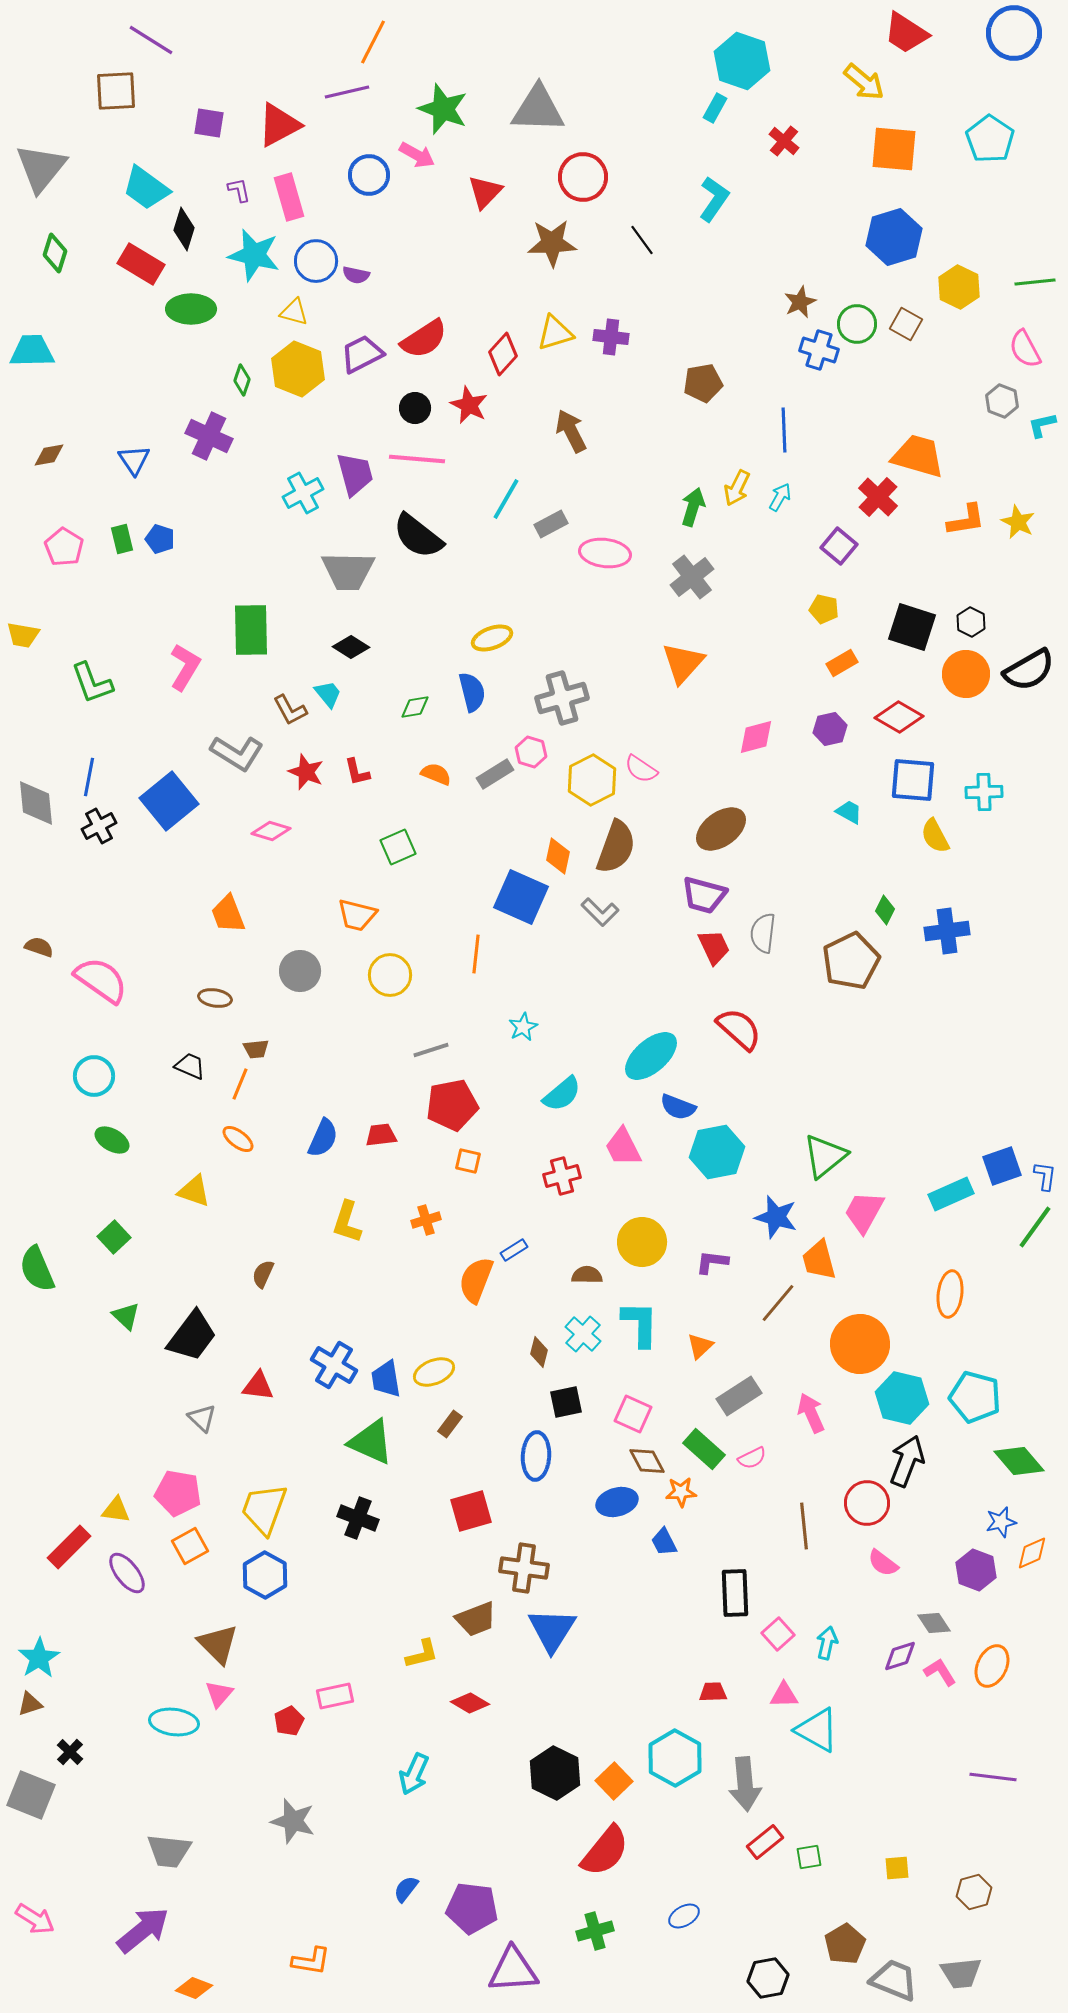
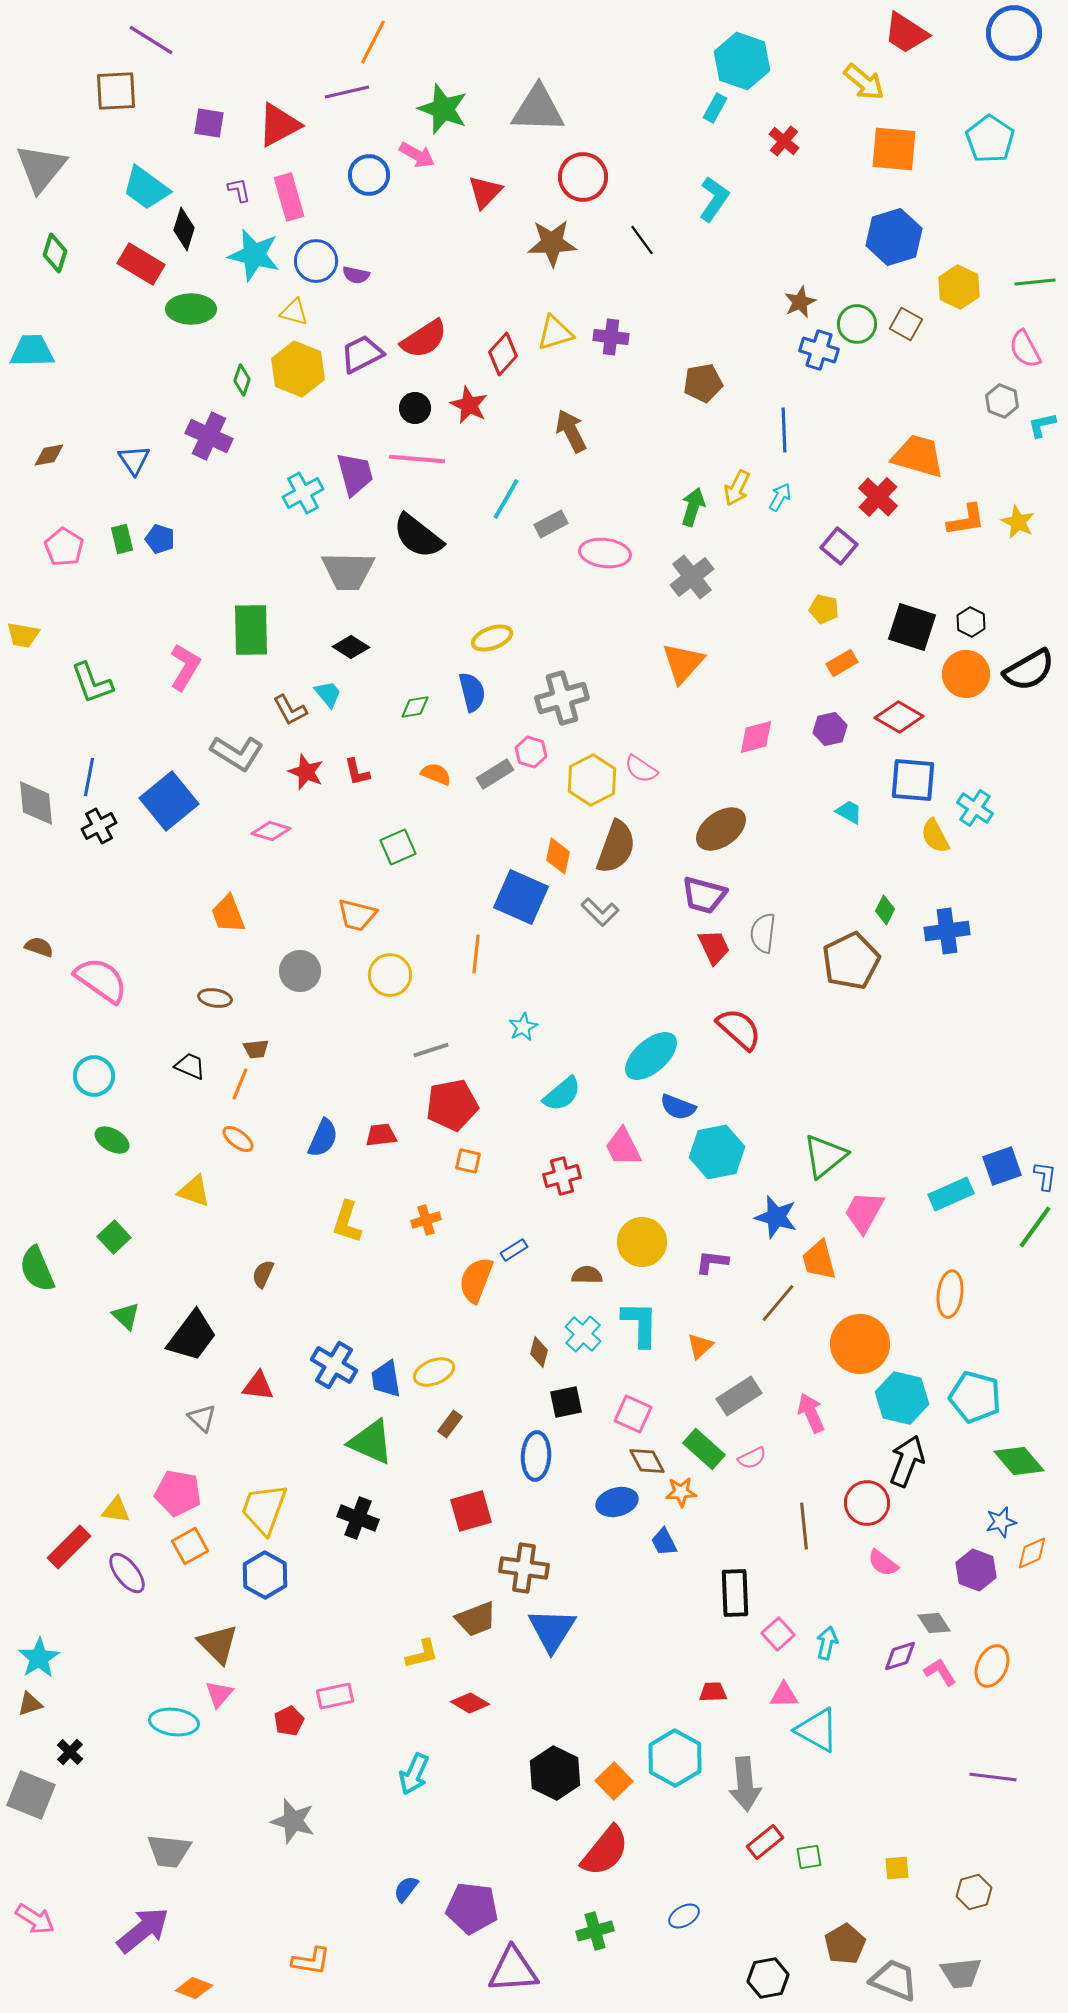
cyan cross at (984, 792): moved 9 px left, 16 px down; rotated 36 degrees clockwise
